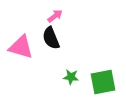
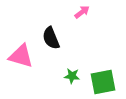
pink arrow: moved 27 px right, 4 px up
pink triangle: moved 9 px down
green star: moved 1 px right, 1 px up
